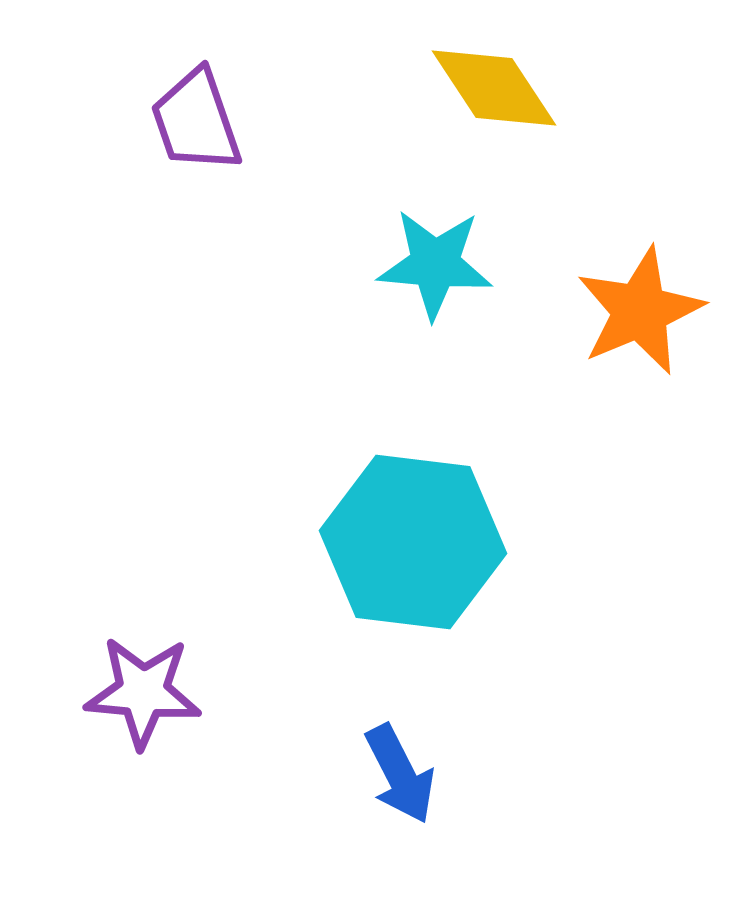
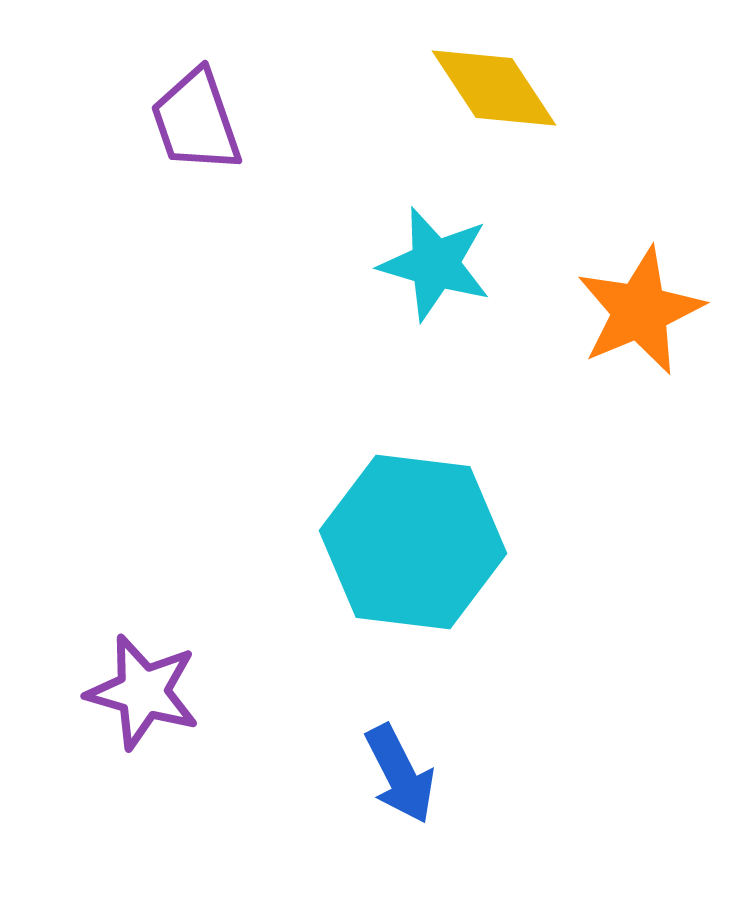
cyan star: rotated 11 degrees clockwise
purple star: rotated 11 degrees clockwise
